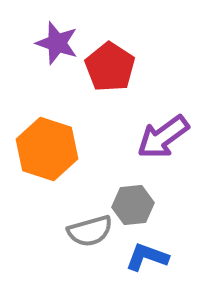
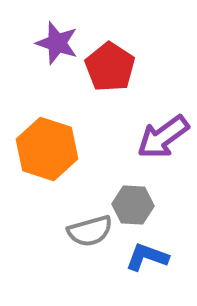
gray hexagon: rotated 9 degrees clockwise
